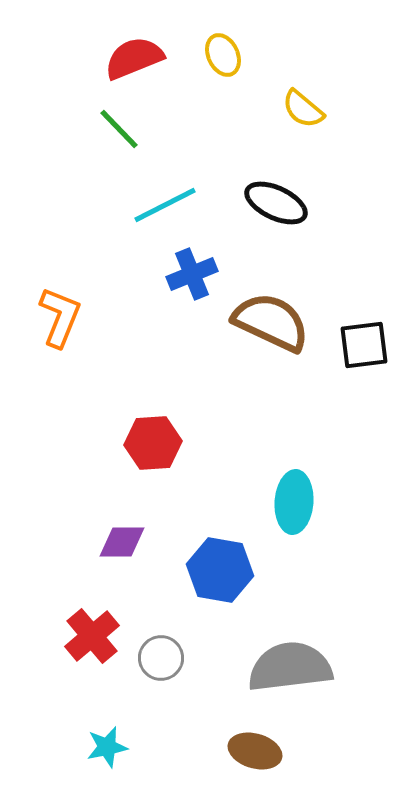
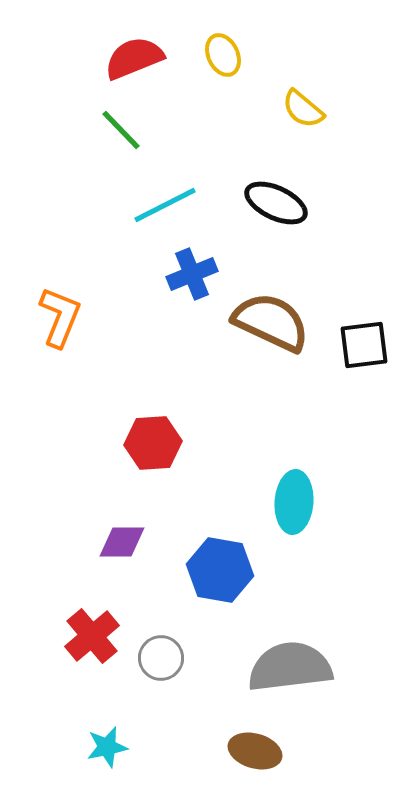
green line: moved 2 px right, 1 px down
